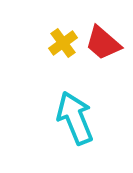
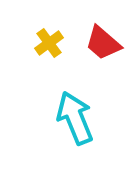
yellow cross: moved 14 px left
